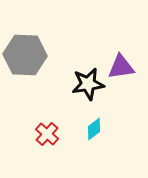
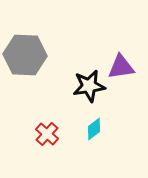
black star: moved 1 px right, 2 px down
